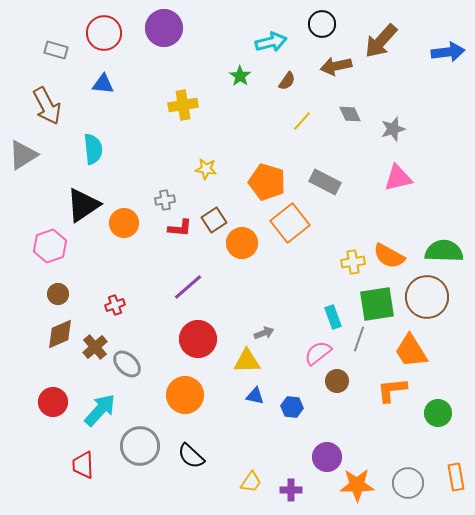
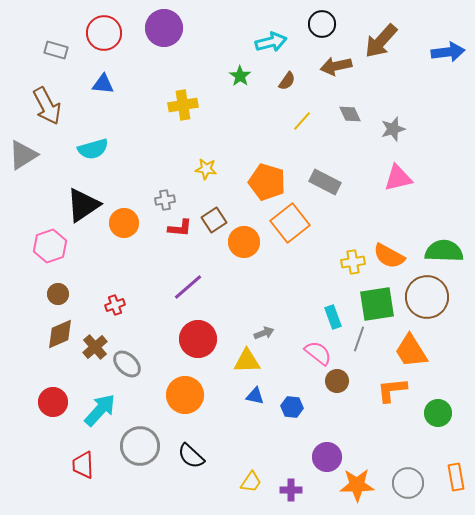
cyan semicircle at (93, 149): rotated 80 degrees clockwise
orange circle at (242, 243): moved 2 px right, 1 px up
pink semicircle at (318, 353): rotated 76 degrees clockwise
